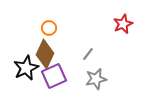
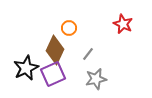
red star: rotated 24 degrees counterclockwise
orange circle: moved 20 px right
brown diamond: moved 10 px right, 4 px up
purple square: moved 1 px left, 2 px up
